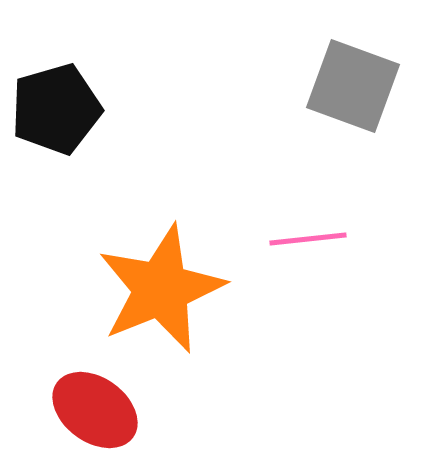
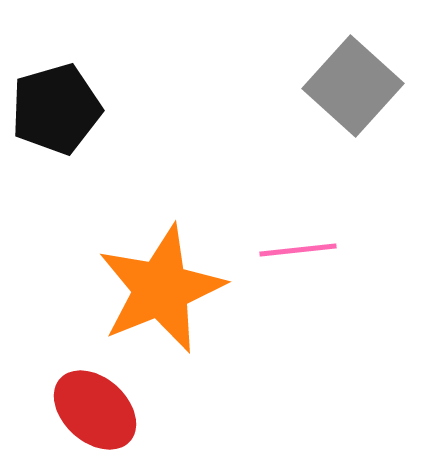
gray square: rotated 22 degrees clockwise
pink line: moved 10 px left, 11 px down
red ellipse: rotated 6 degrees clockwise
